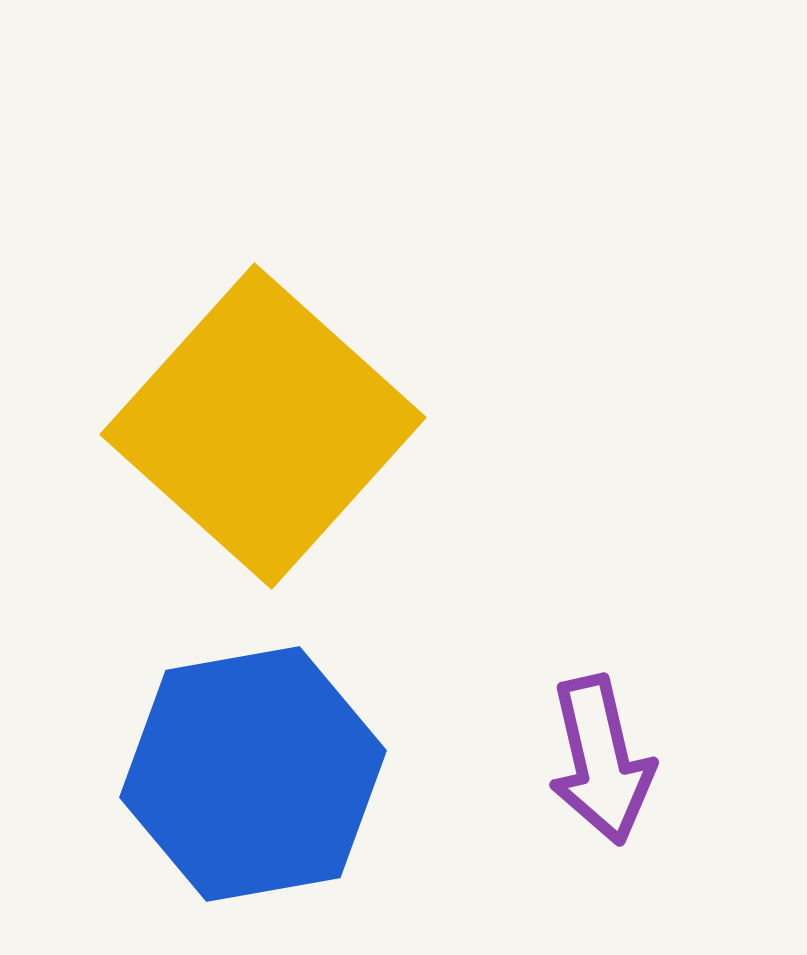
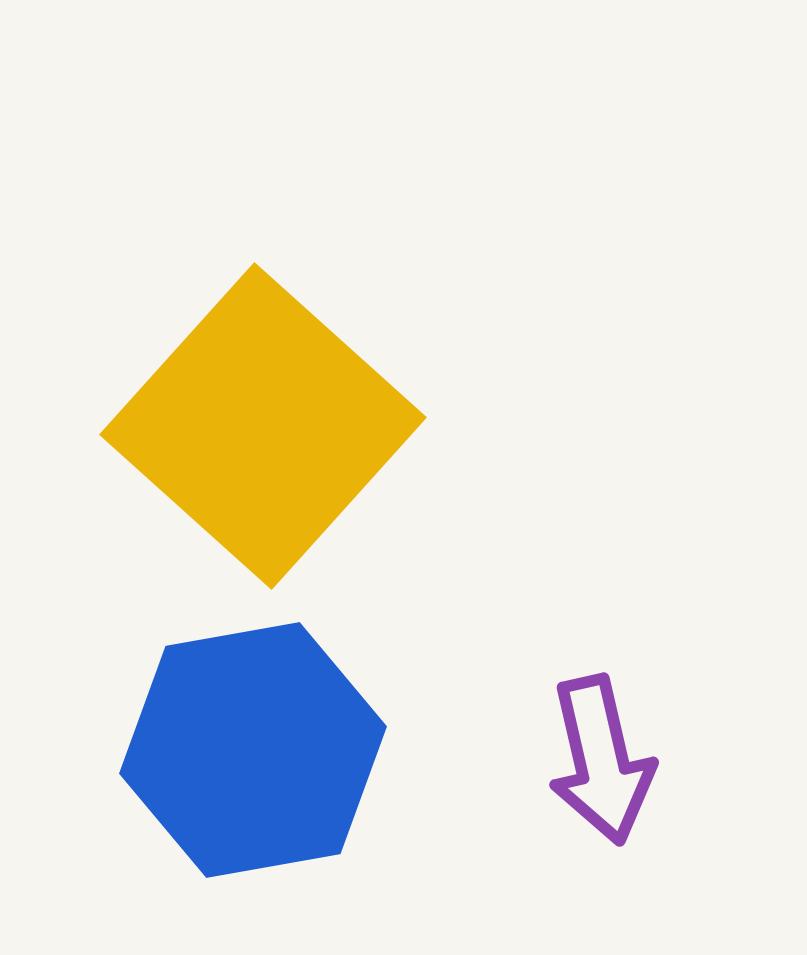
blue hexagon: moved 24 px up
